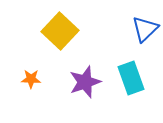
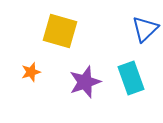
yellow square: rotated 27 degrees counterclockwise
orange star: moved 7 px up; rotated 18 degrees counterclockwise
